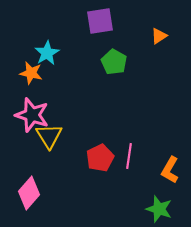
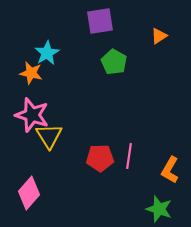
red pentagon: rotated 24 degrees clockwise
